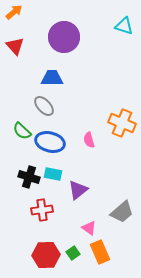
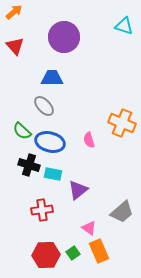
black cross: moved 12 px up
orange rectangle: moved 1 px left, 1 px up
